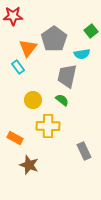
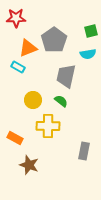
red star: moved 3 px right, 2 px down
green square: rotated 24 degrees clockwise
gray pentagon: moved 1 px down
orange triangle: rotated 30 degrees clockwise
cyan semicircle: moved 6 px right
cyan rectangle: rotated 24 degrees counterclockwise
gray trapezoid: moved 1 px left
green semicircle: moved 1 px left, 1 px down
gray rectangle: rotated 36 degrees clockwise
